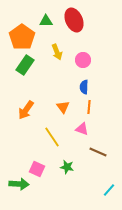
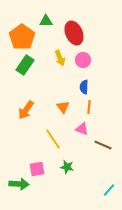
red ellipse: moved 13 px down
yellow arrow: moved 3 px right, 6 px down
yellow line: moved 1 px right, 2 px down
brown line: moved 5 px right, 7 px up
pink square: rotated 35 degrees counterclockwise
